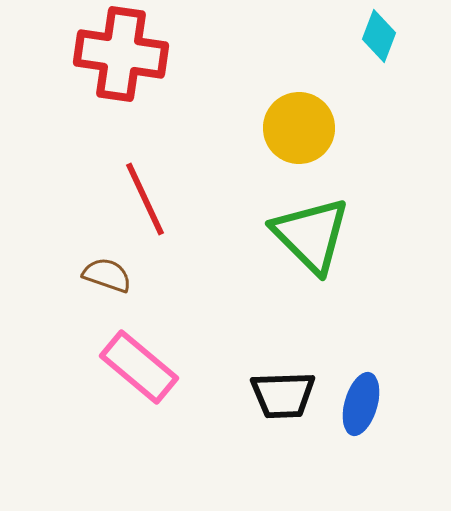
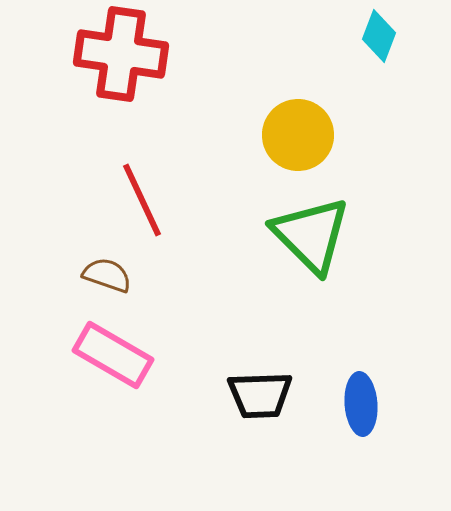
yellow circle: moved 1 px left, 7 px down
red line: moved 3 px left, 1 px down
pink rectangle: moved 26 px left, 12 px up; rotated 10 degrees counterclockwise
black trapezoid: moved 23 px left
blue ellipse: rotated 20 degrees counterclockwise
